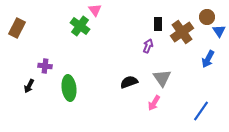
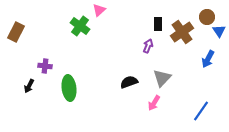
pink triangle: moved 4 px right; rotated 24 degrees clockwise
brown rectangle: moved 1 px left, 4 px down
gray triangle: rotated 18 degrees clockwise
